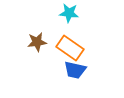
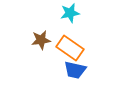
cyan star: moved 1 px right; rotated 18 degrees counterclockwise
brown star: moved 4 px right, 2 px up
